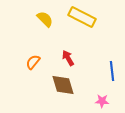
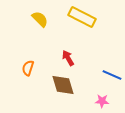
yellow semicircle: moved 5 px left
orange semicircle: moved 5 px left, 6 px down; rotated 21 degrees counterclockwise
blue line: moved 4 px down; rotated 60 degrees counterclockwise
